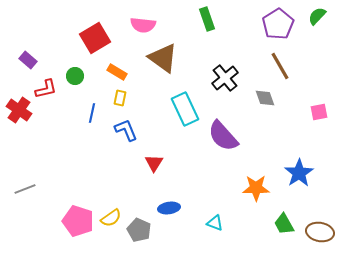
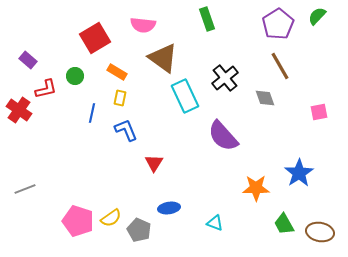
cyan rectangle: moved 13 px up
